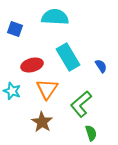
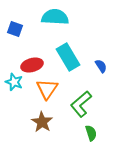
cyan star: moved 2 px right, 9 px up
